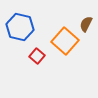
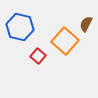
red square: moved 1 px right
